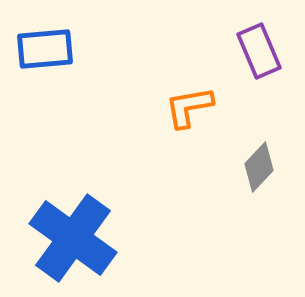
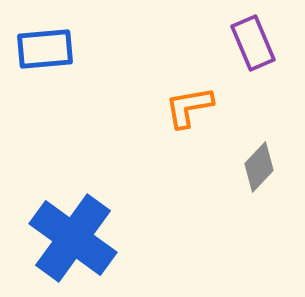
purple rectangle: moved 6 px left, 8 px up
